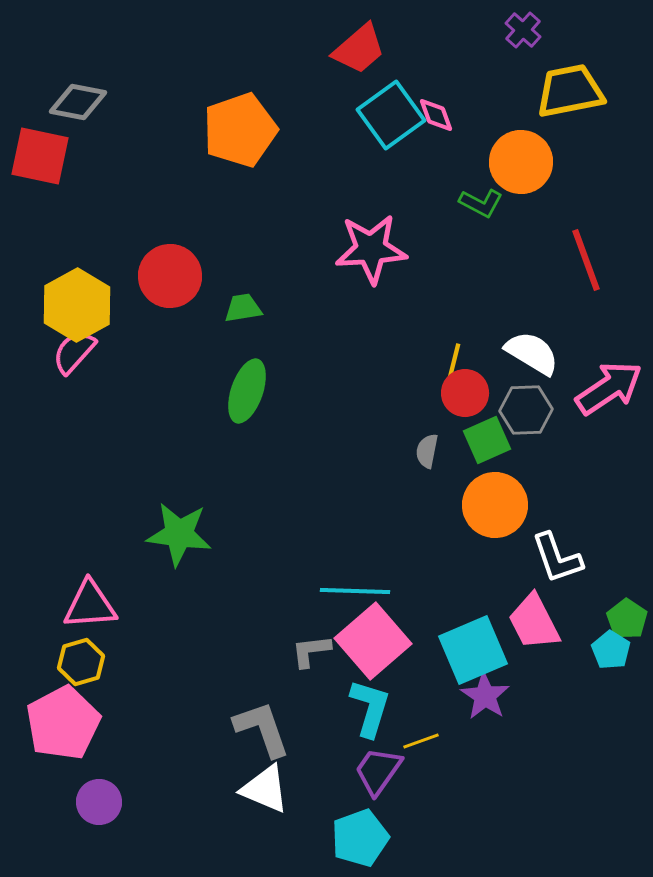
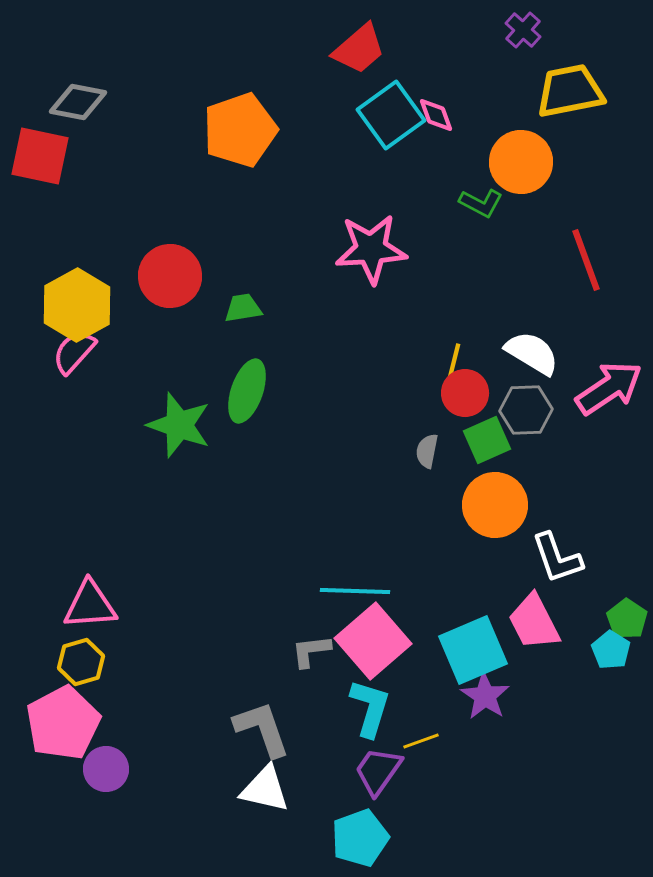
green star at (179, 534): moved 109 px up; rotated 12 degrees clockwise
white triangle at (265, 789): rotated 10 degrees counterclockwise
purple circle at (99, 802): moved 7 px right, 33 px up
